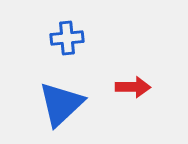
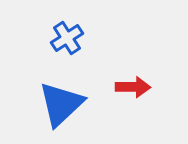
blue cross: rotated 28 degrees counterclockwise
